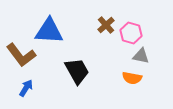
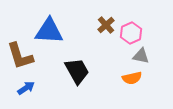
pink hexagon: rotated 20 degrees clockwise
brown L-shape: moved 1 px left, 1 px down; rotated 20 degrees clockwise
orange semicircle: rotated 24 degrees counterclockwise
blue arrow: rotated 24 degrees clockwise
